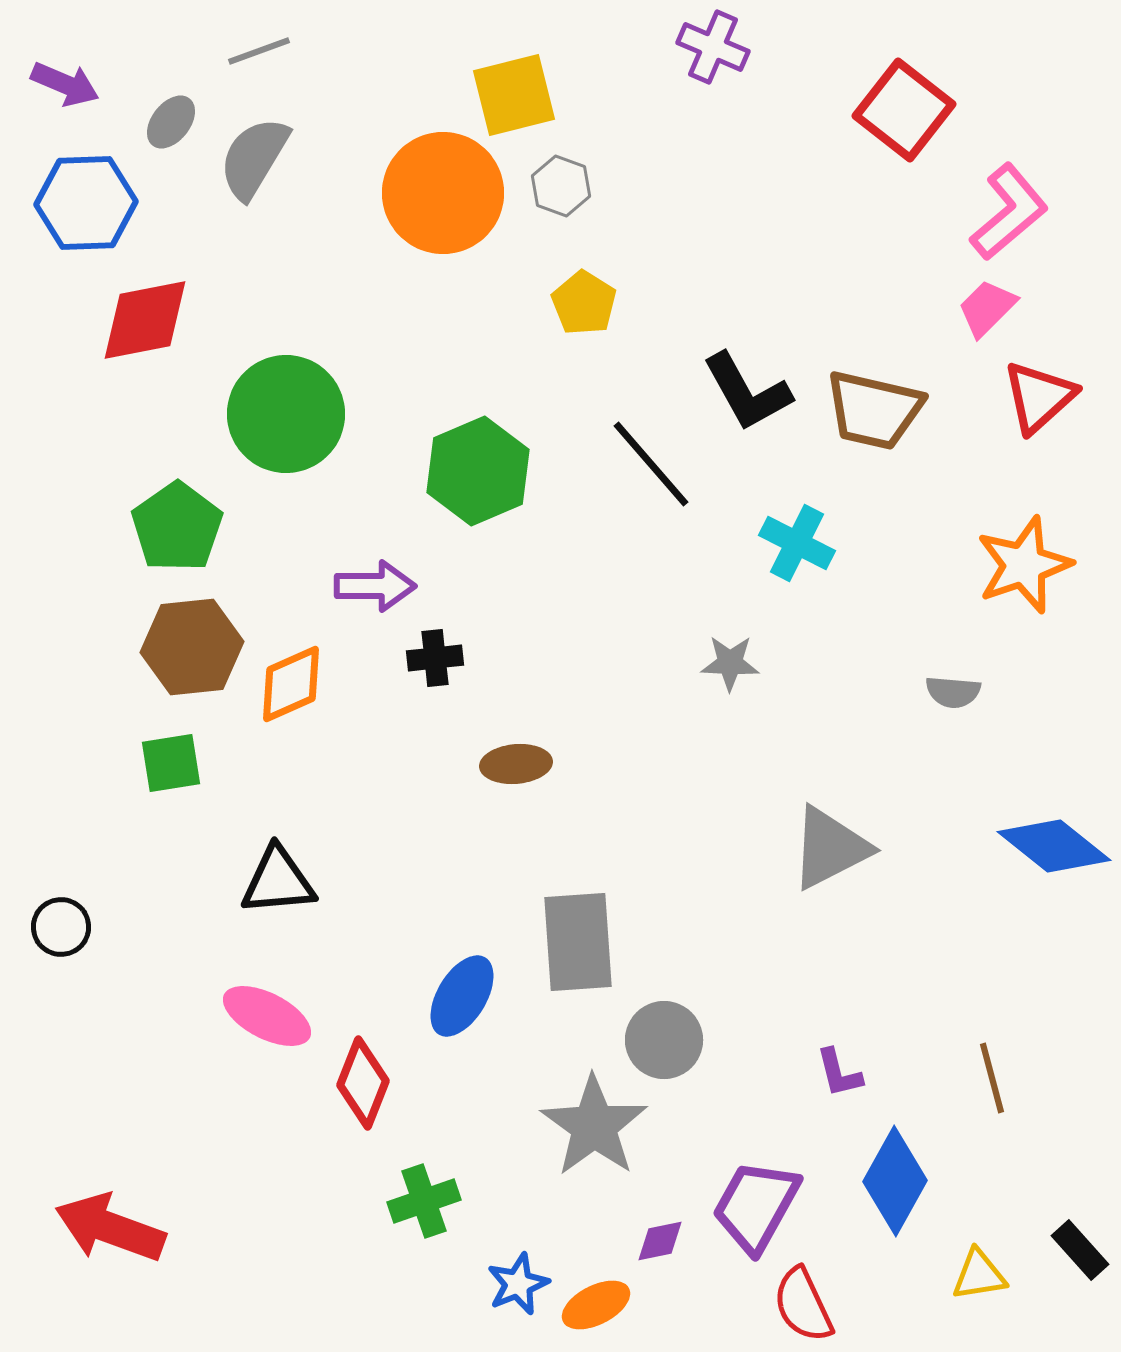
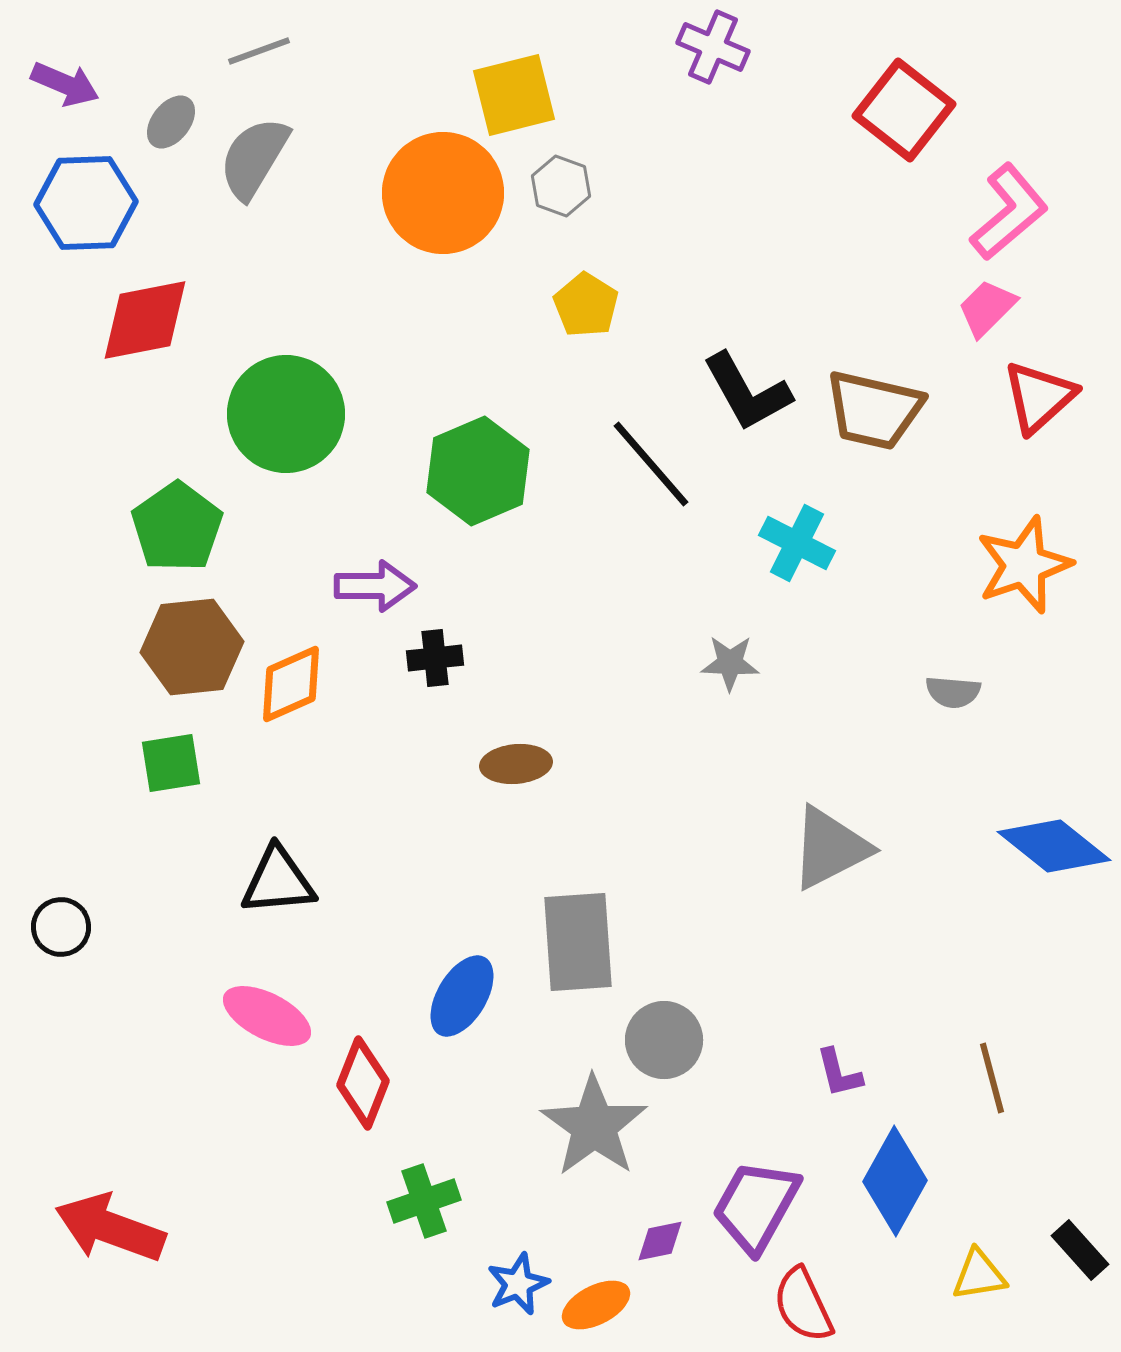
yellow pentagon at (584, 303): moved 2 px right, 2 px down
